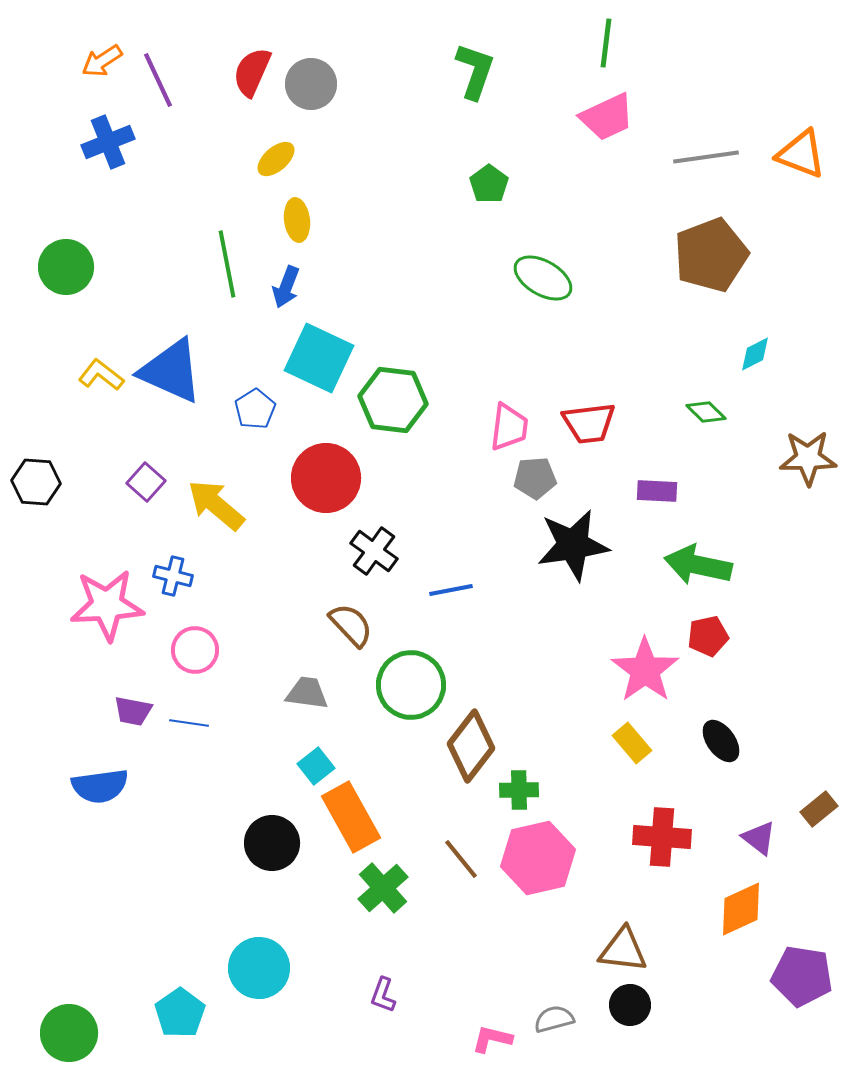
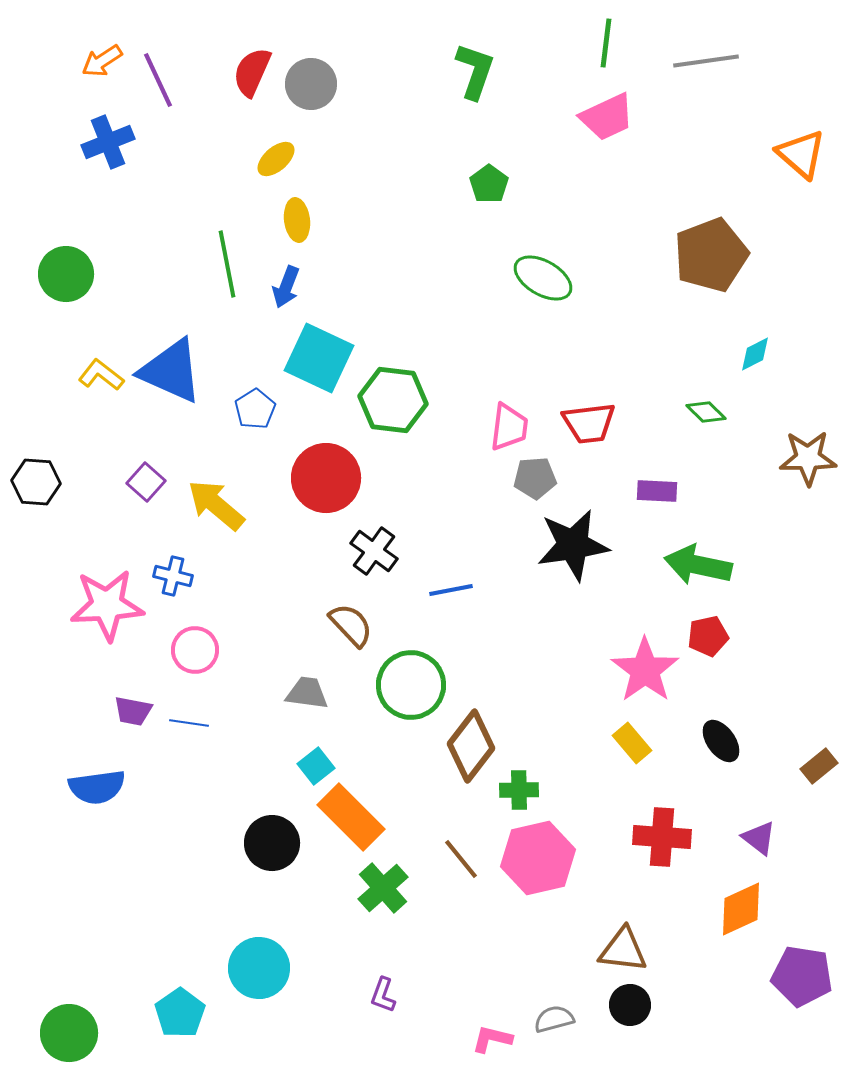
orange triangle at (801, 154): rotated 20 degrees clockwise
gray line at (706, 157): moved 96 px up
green circle at (66, 267): moved 7 px down
blue semicircle at (100, 786): moved 3 px left, 1 px down
brown rectangle at (819, 809): moved 43 px up
orange rectangle at (351, 817): rotated 16 degrees counterclockwise
